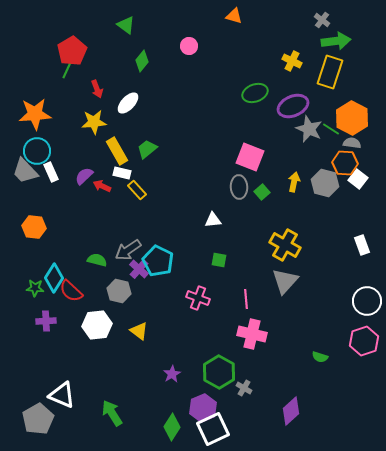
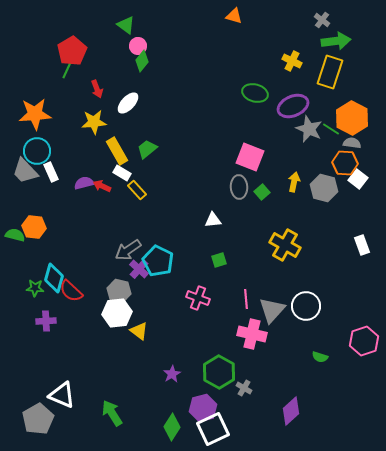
pink circle at (189, 46): moved 51 px left
green ellipse at (255, 93): rotated 35 degrees clockwise
white rectangle at (122, 173): rotated 18 degrees clockwise
purple semicircle at (84, 176): moved 7 px down; rotated 30 degrees clockwise
gray hexagon at (325, 183): moved 1 px left, 5 px down
green semicircle at (97, 260): moved 82 px left, 25 px up
green square at (219, 260): rotated 28 degrees counterclockwise
cyan diamond at (54, 278): rotated 16 degrees counterclockwise
gray triangle at (285, 281): moved 13 px left, 29 px down
white circle at (367, 301): moved 61 px left, 5 px down
white hexagon at (97, 325): moved 20 px right, 12 px up
purple hexagon at (203, 408): rotated 8 degrees clockwise
